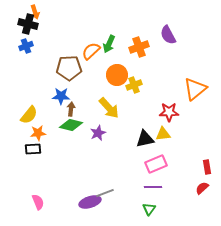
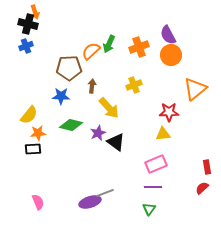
orange circle: moved 54 px right, 20 px up
brown arrow: moved 21 px right, 23 px up
black triangle: moved 29 px left, 3 px down; rotated 48 degrees clockwise
